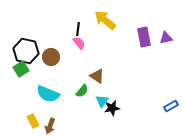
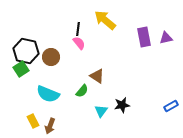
cyan triangle: moved 1 px left, 10 px down
black star: moved 10 px right, 3 px up
